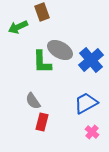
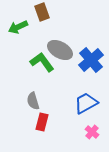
green L-shape: rotated 145 degrees clockwise
gray semicircle: rotated 18 degrees clockwise
